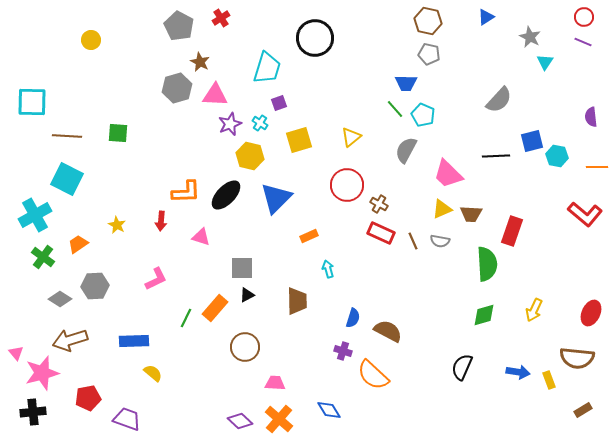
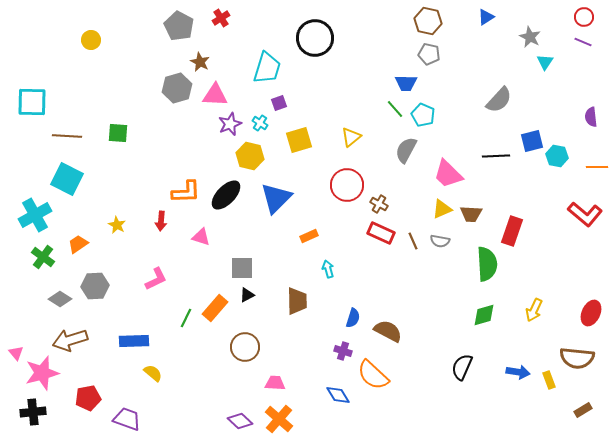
blue diamond at (329, 410): moved 9 px right, 15 px up
